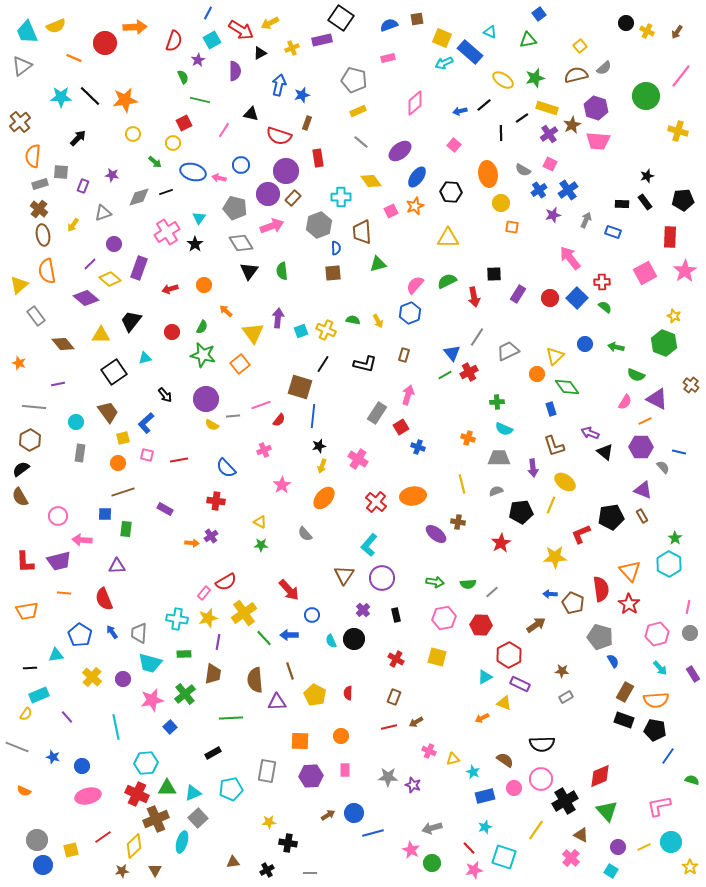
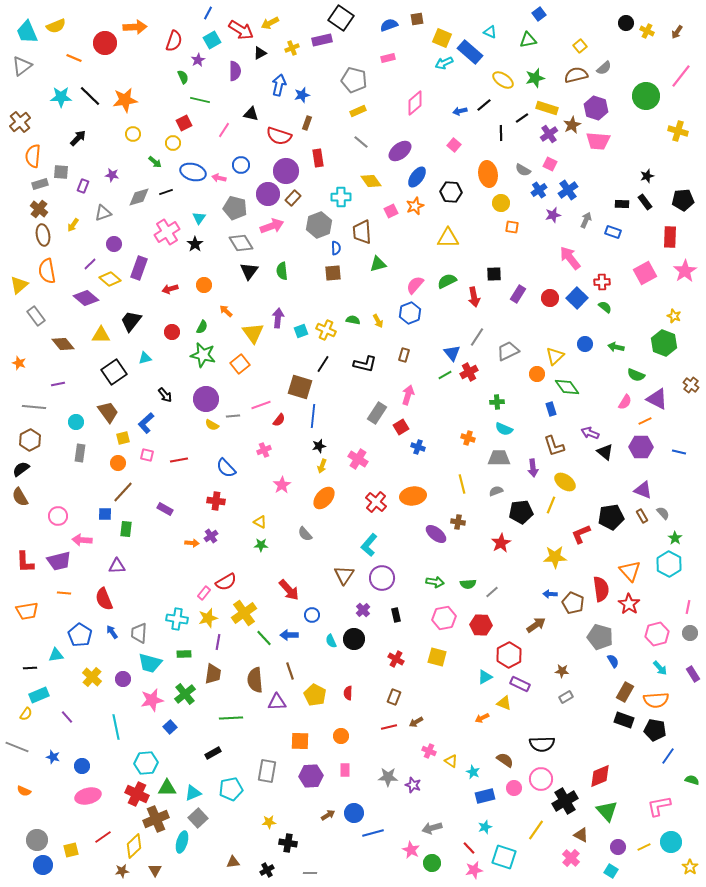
gray semicircle at (663, 467): moved 46 px down
brown line at (123, 492): rotated 30 degrees counterclockwise
yellow triangle at (453, 759): moved 2 px left, 2 px down; rotated 48 degrees clockwise
